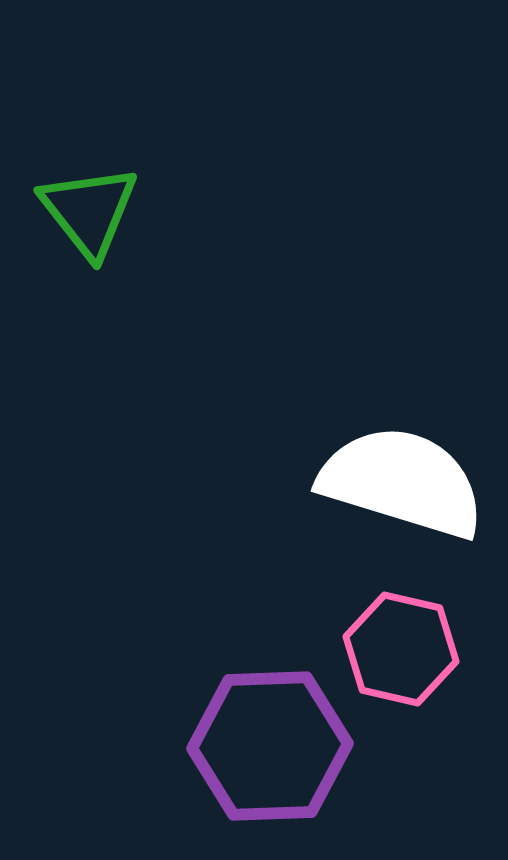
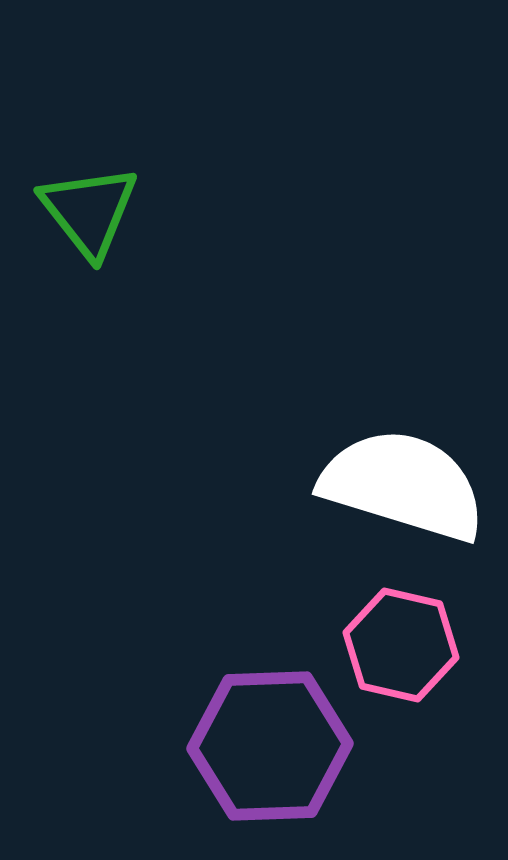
white semicircle: moved 1 px right, 3 px down
pink hexagon: moved 4 px up
